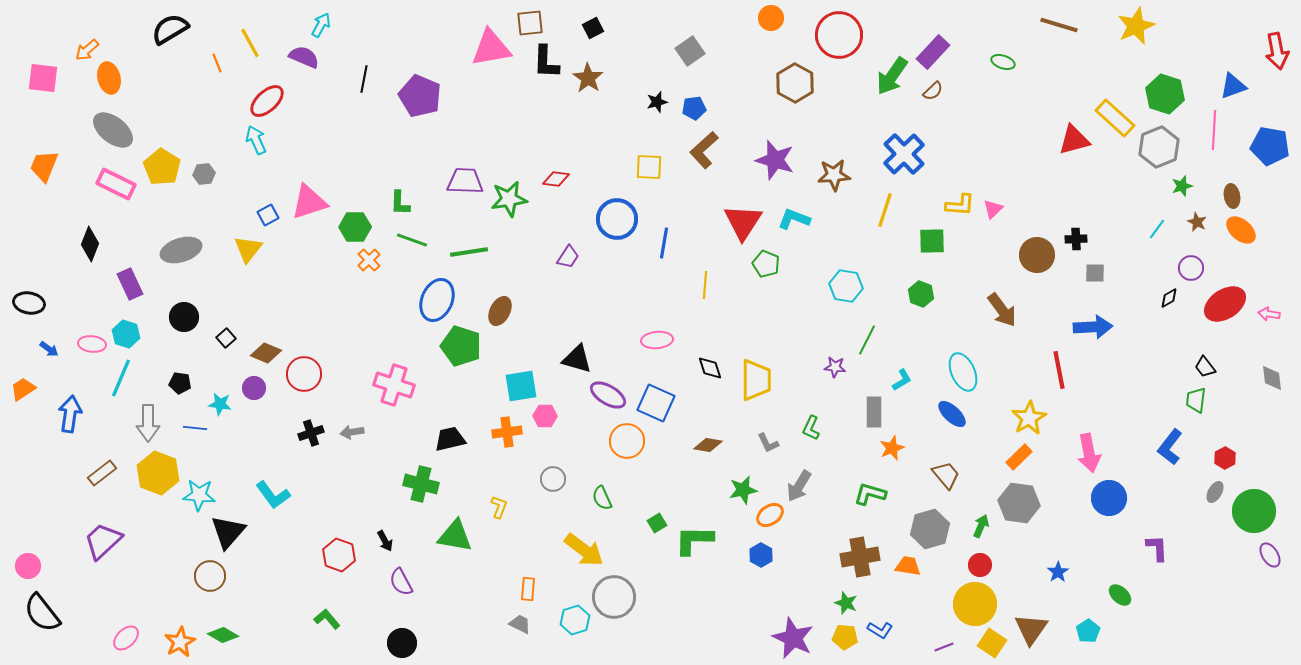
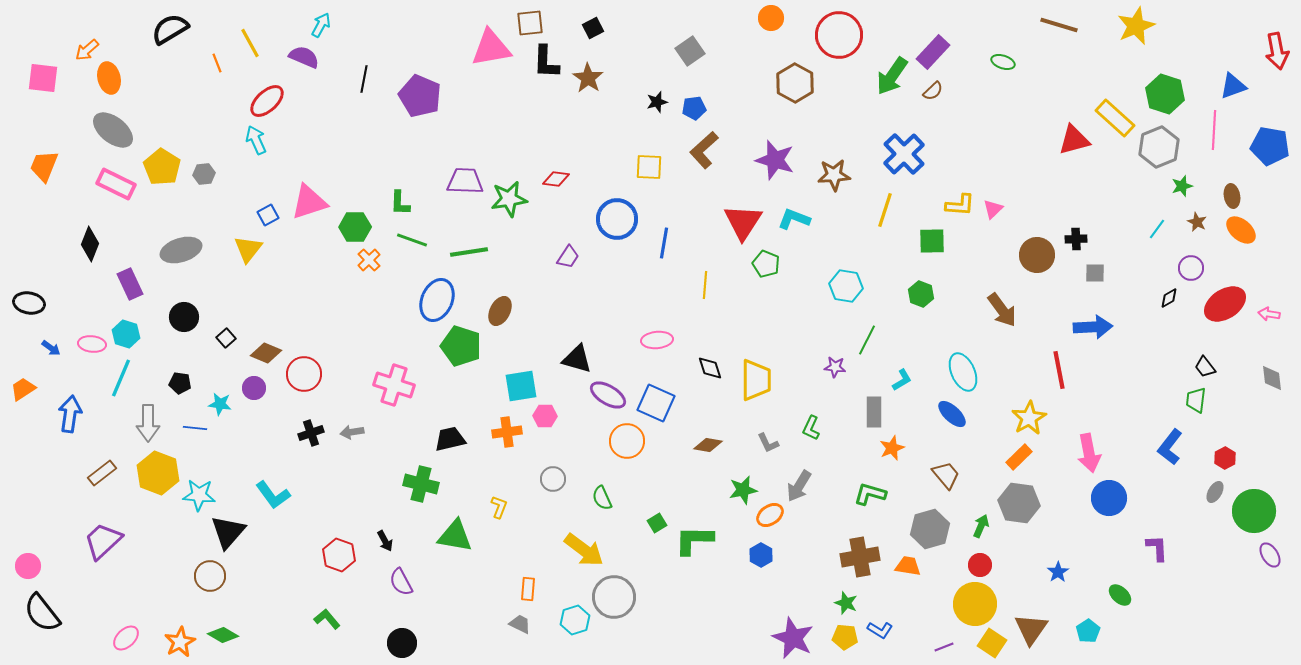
blue arrow at (49, 349): moved 2 px right, 1 px up
